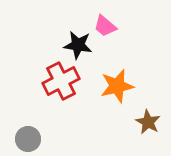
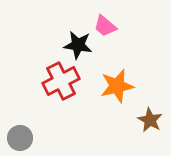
brown star: moved 2 px right, 2 px up
gray circle: moved 8 px left, 1 px up
